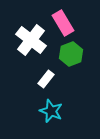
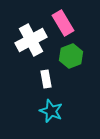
white cross: rotated 24 degrees clockwise
green hexagon: moved 2 px down
white rectangle: rotated 48 degrees counterclockwise
